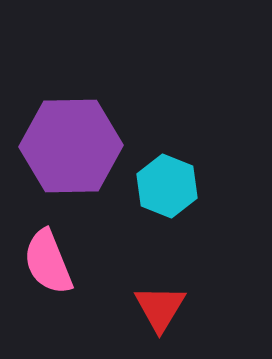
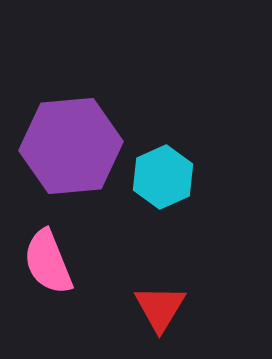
purple hexagon: rotated 4 degrees counterclockwise
cyan hexagon: moved 4 px left, 9 px up; rotated 14 degrees clockwise
